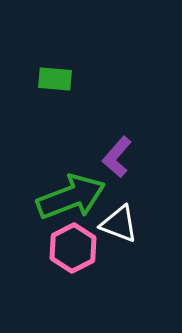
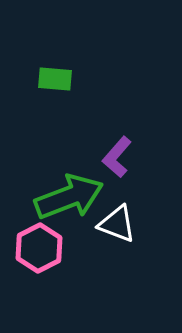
green arrow: moved 2 px left
white triangle: moved 2 px left
pink hexagon: moved 34 px left
